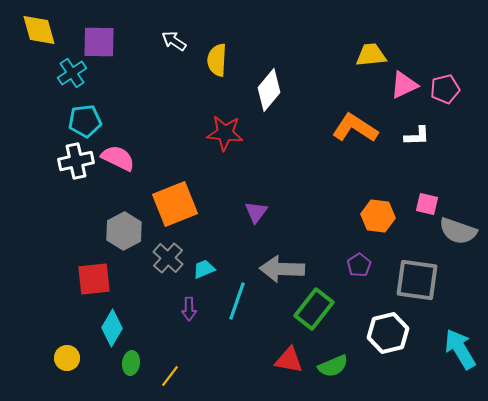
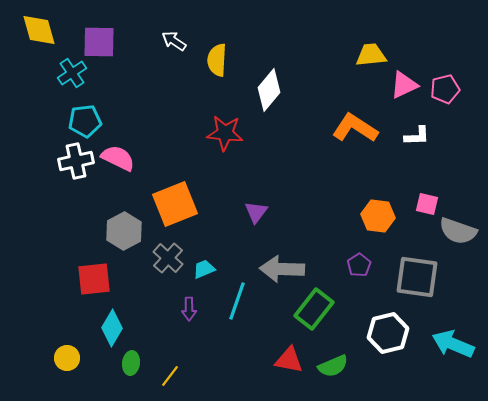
gray square: moved 3 px up
cyan arrow: moved 7 px left, 5 px up; rotated 36 degrees counterclockwise
